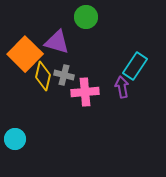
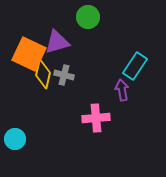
green circle: moved 2 px right
purple triangle: rotated 32 degrees counterclockwise
orange square: moved 4 px right; rotated 20 degrees counterclockwise
yellow diamond: moved 2 px up
purple arrow: moved 3 px down
pink cross: moved 11 px right, 26 px down
